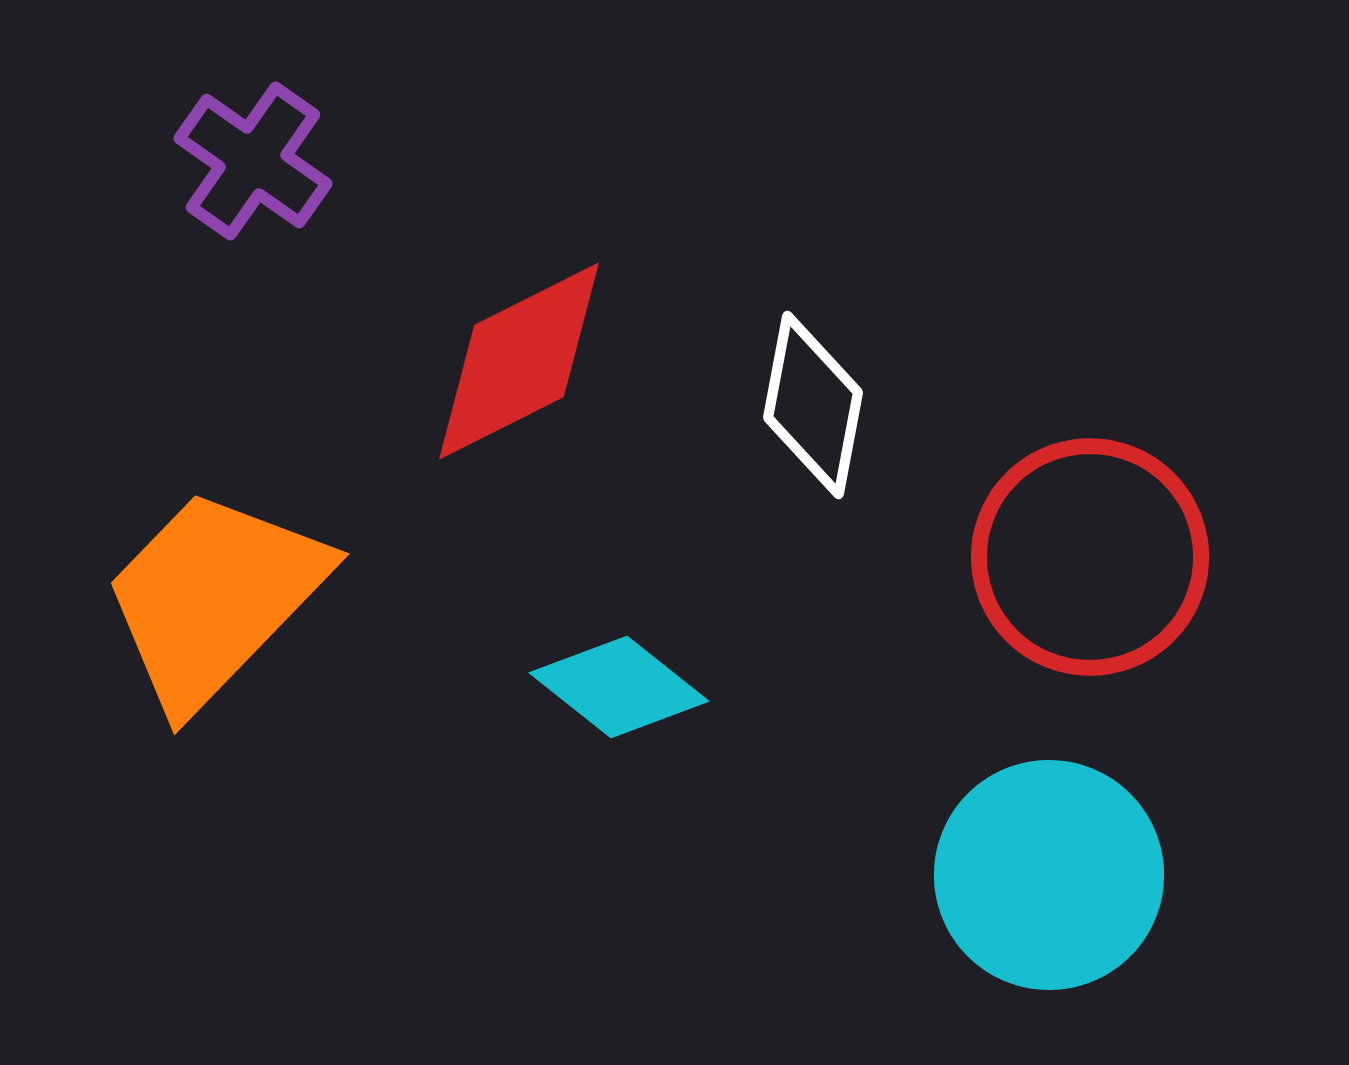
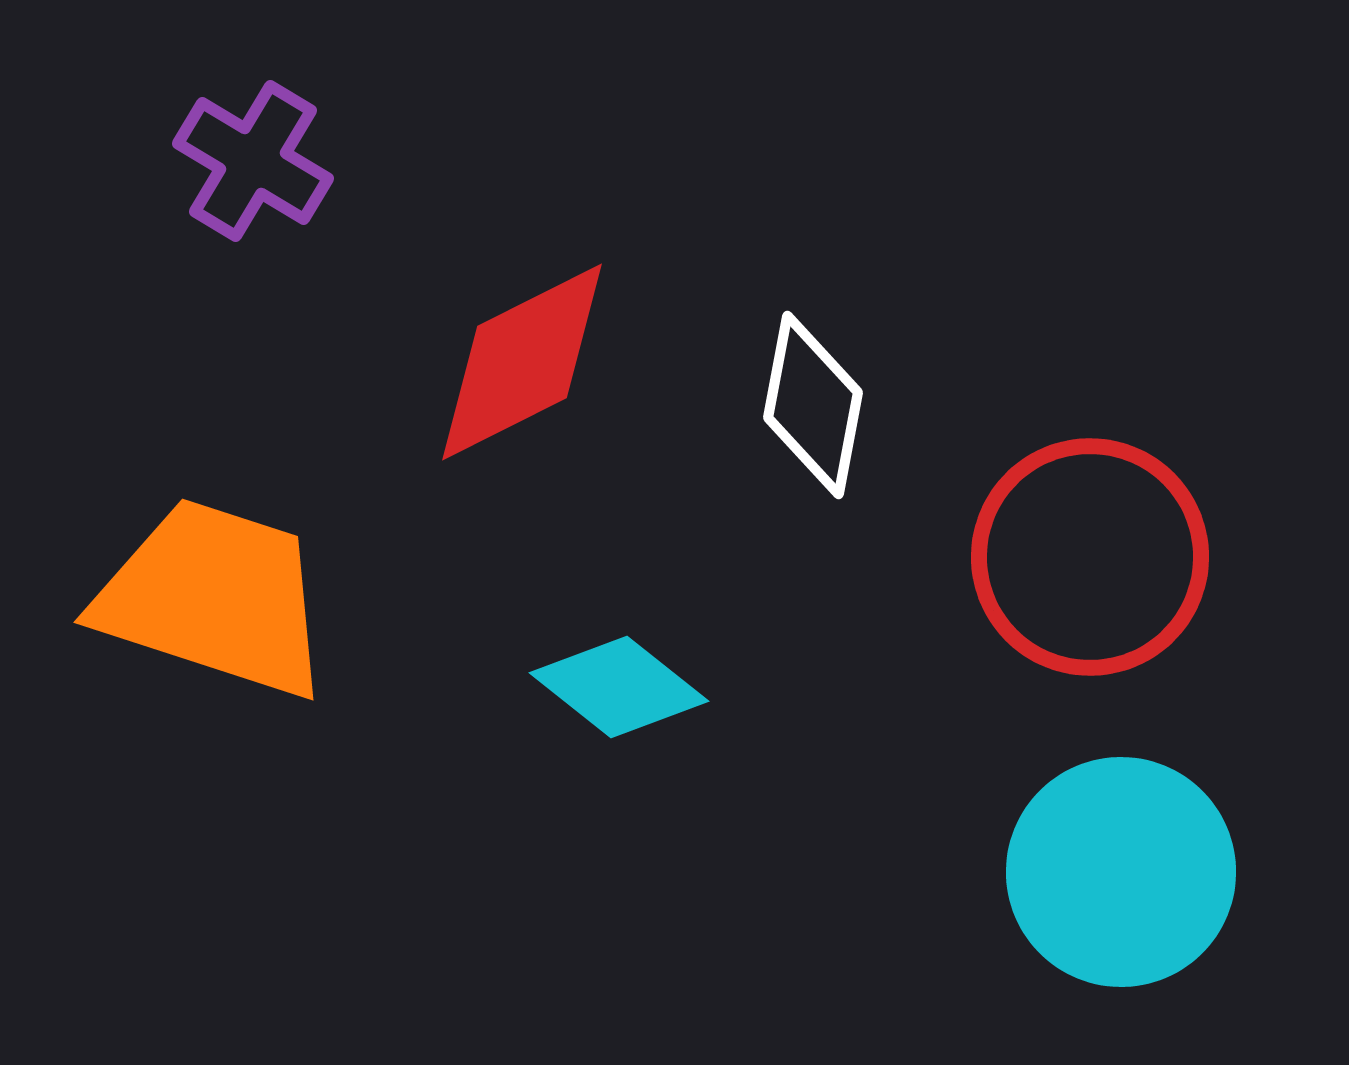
purple cross: rotated 4 degrees counterclockwise
red diamond: moved 3 px right, 1 px down
orange trapezoid: rotated 64 degrees clockwise
cyan circle: moved 72 px right, 3 px up
